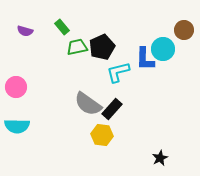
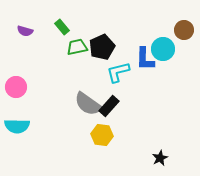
black rectangle: moved 3 px left, 3 px up
